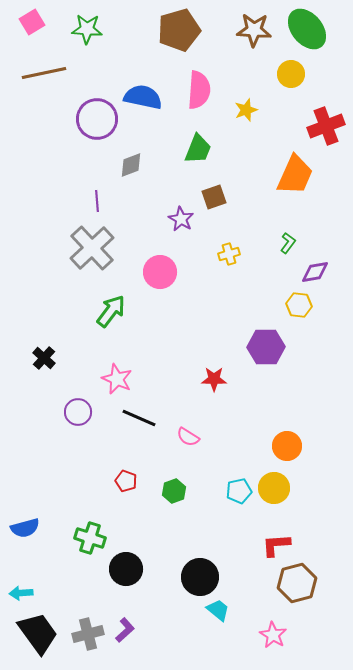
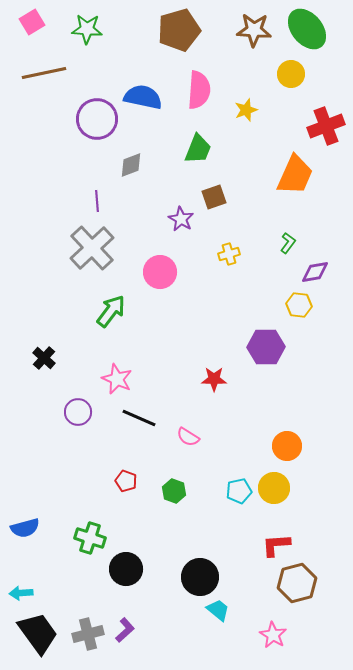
green hexagon at (174, 491): rotated 20 degrees counterclockwise
